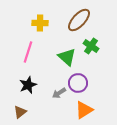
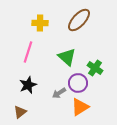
green cross: moved 4 px right, 22 px down
orange triangle: moved 4 px left, 3 px up
